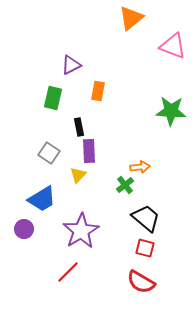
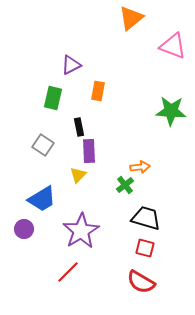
gray square: moved 6 px left, 8 px up
black trapezoid: rotated 24 degrees counterclockwise
